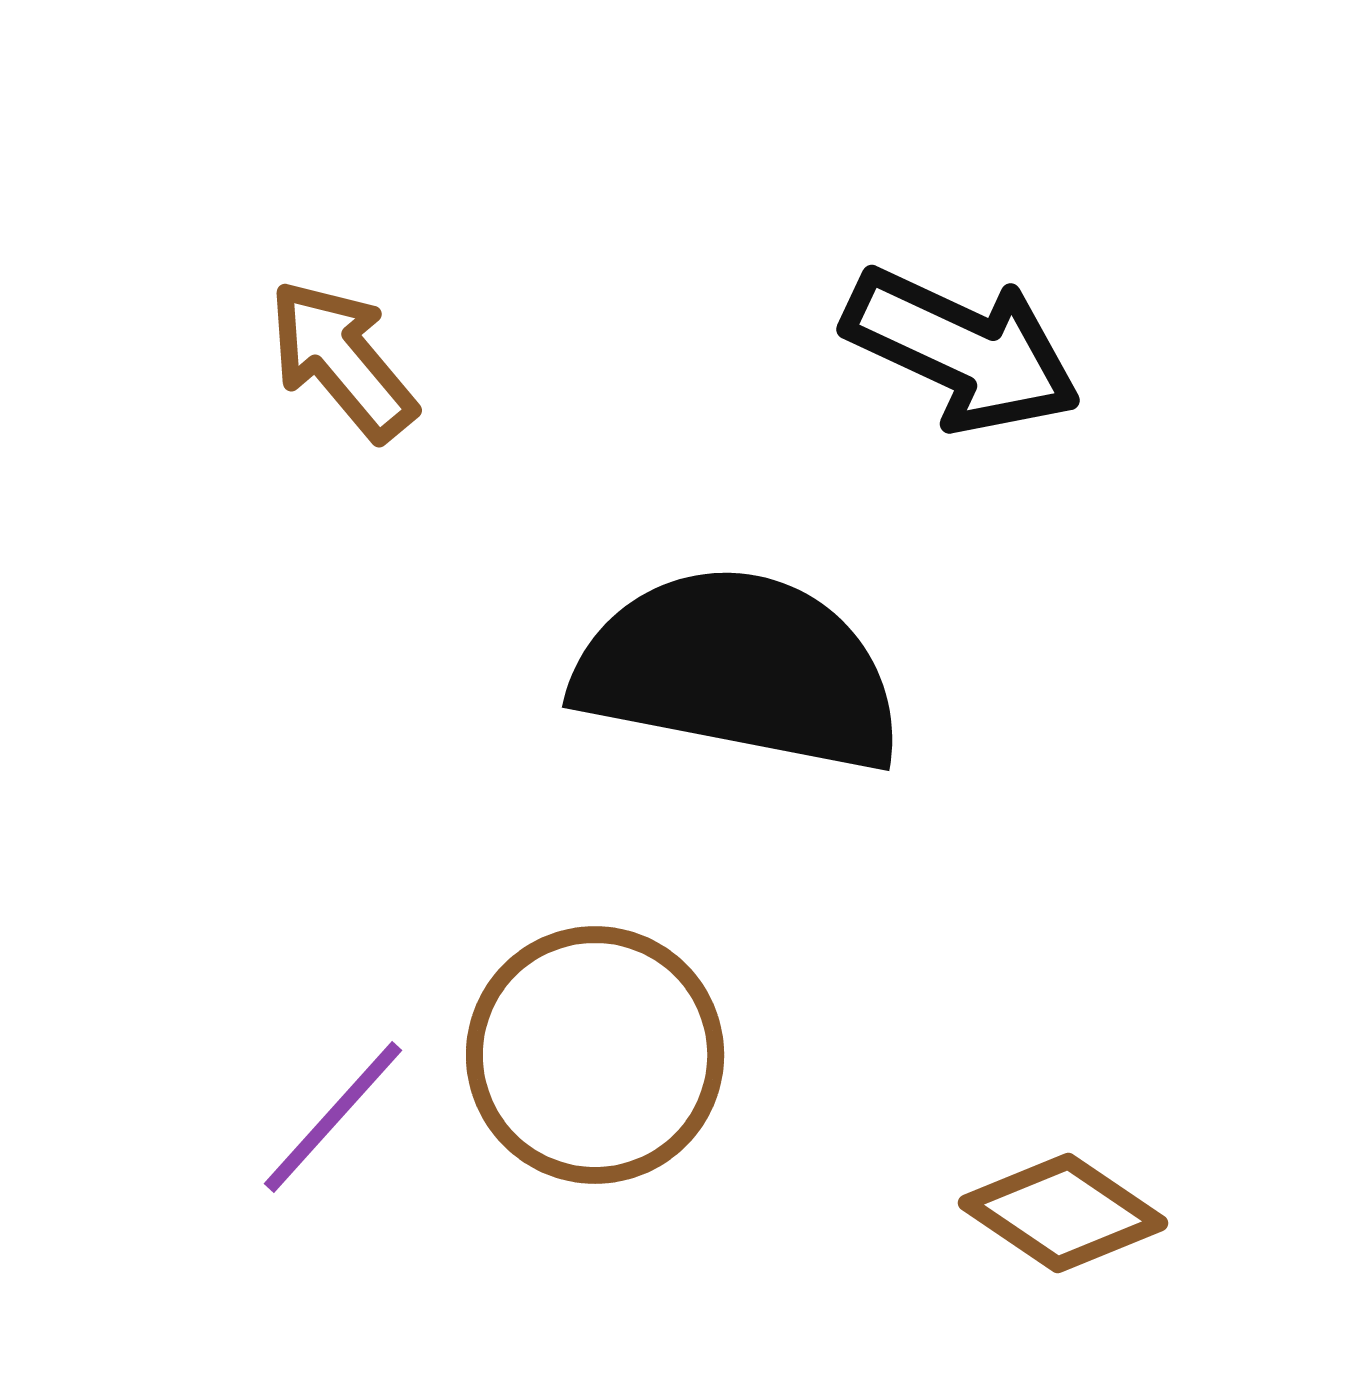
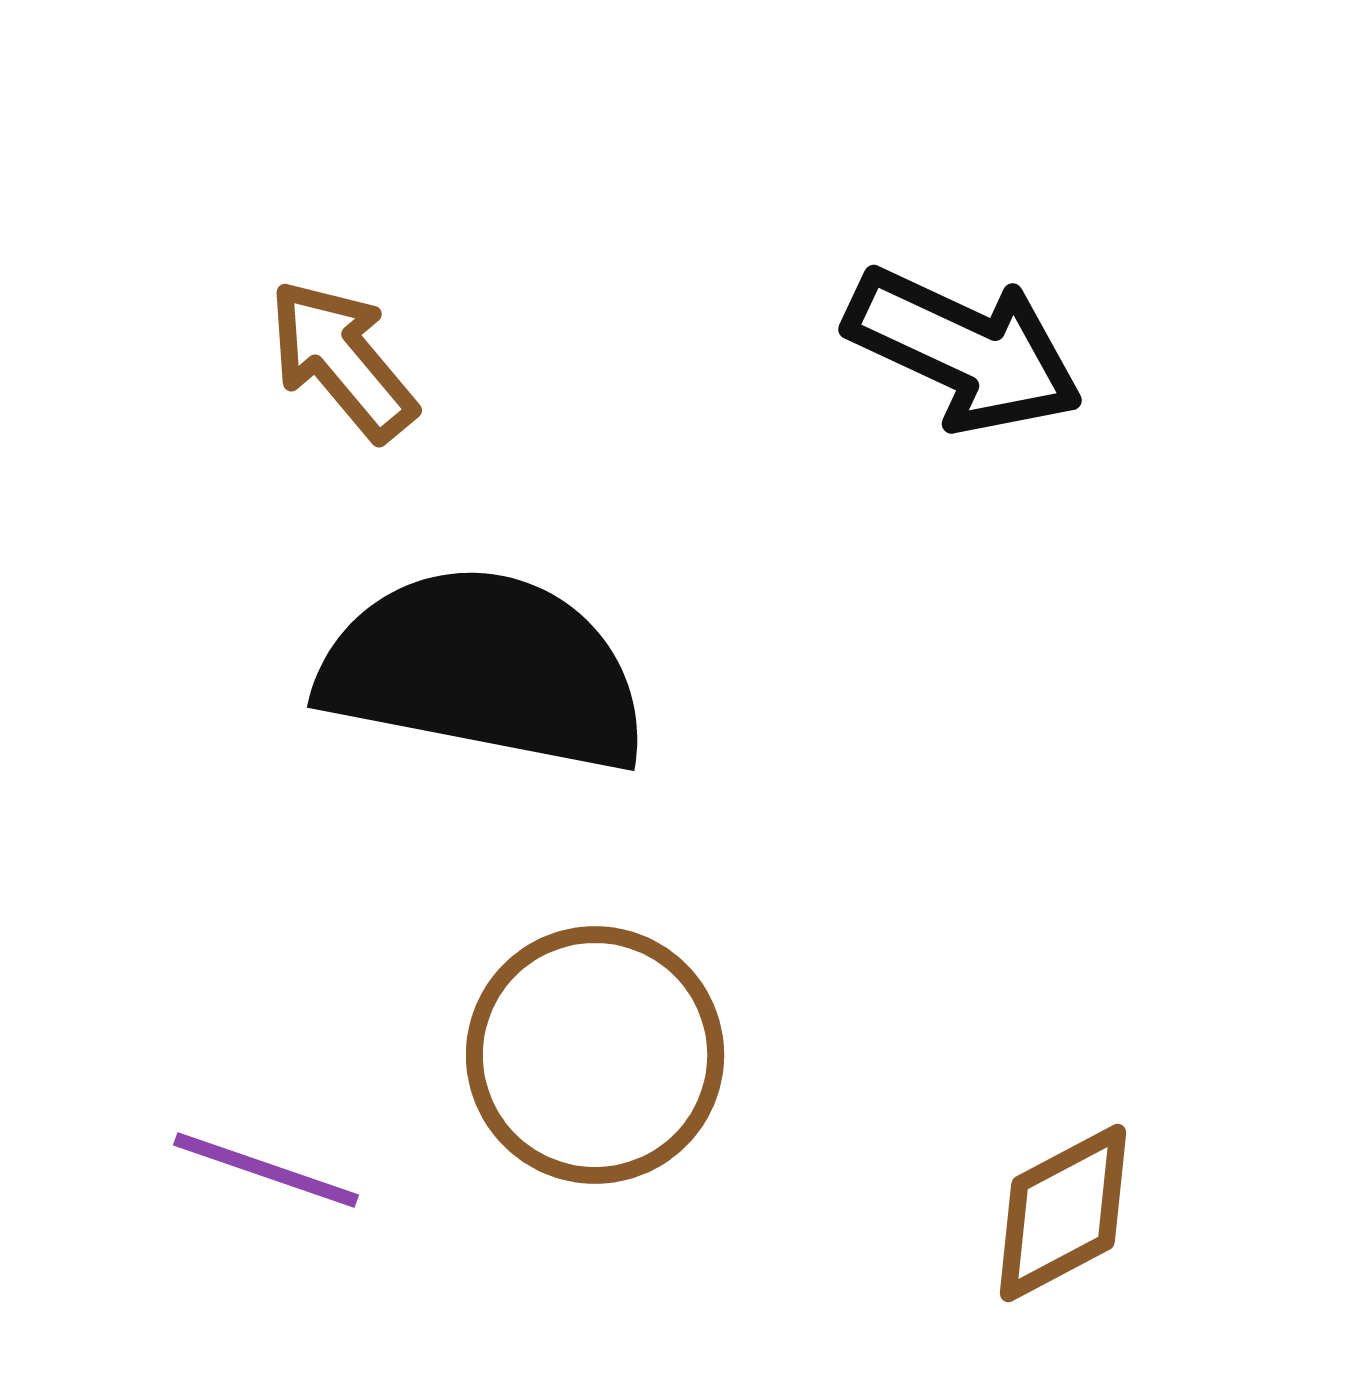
black arrow: moved 2 px right
black semicircle: moved 255 px left
purple line: moved 67 px left, 53 px down; rotated 67 degrees clockwise
brown diamond: rotated 62 degrees counterclockwise
